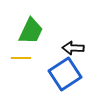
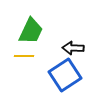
yellow line: moved 3 px right, 2 px up
blue square: moved 1 px down
